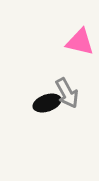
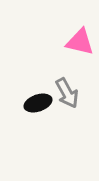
black ellipse: moved 9 px left
